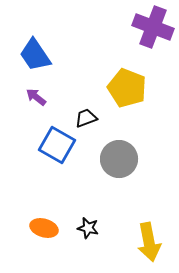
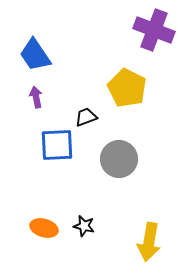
purple cross: moved 1 px right, 3 px down
yellow pentagon: rotated 6 degrees clockwise
purple arrow: rotated 40 degrees clockwise
black trapezoid: moved 1 px up
blue square: rotated 33 degrees counterclockwise
black star: moved 4 px left, 2 px up
yellow arrow: rotated 21 degrees clockwise
